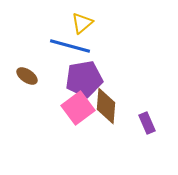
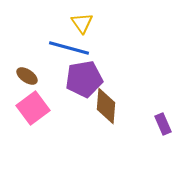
yellow triangle: rotated 25 degrees counterclockwise
blue line: moved 1 px left, 2 px down
pink square: moved 45 px left
purple rectangle: moved 16 px right, 1 px down
